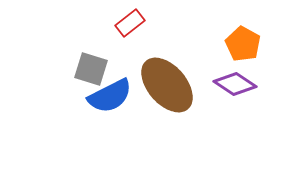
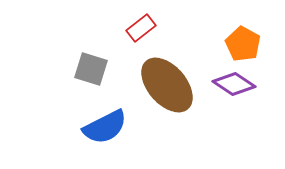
red rectangle: moved 11 px right, 5 px down
purple diamond: moved 1 px left
blue semicircle: moved 5 px left, 31 px down
